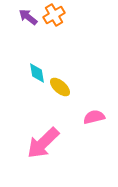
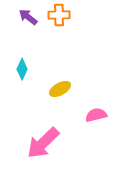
orange cross: moved 5 px right; rotated 30 degrees clockwise
cyan diamond: moved 15 px left, 4 px up; rotated 35 degrees clockwise
yellow ellipse: moved 2 px down; rotated 70 degrees counterclockwise
pink semicircle: moved 2 px right, 2 px up
